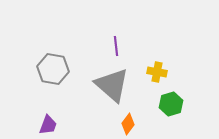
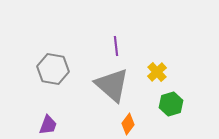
yellow cross: rotated 36 degrees clockwise
